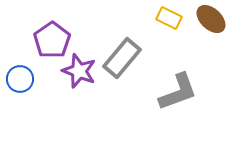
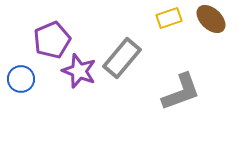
yellow rectangle: rotated 45 degrees counterclockwise
purple pentagon: rotated 12 degrees clockwise
blue circle: moved 1 px right
gray L-shape: moved 3 px right
